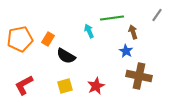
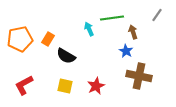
cyan arrow: moved 2 px up
yellow square: rotated 28 degrees clockwise
